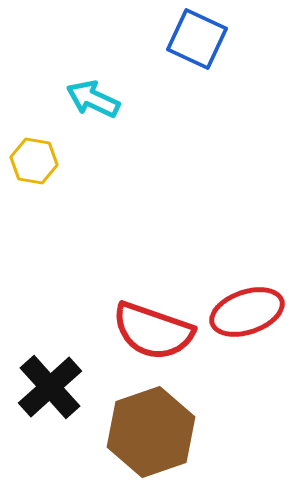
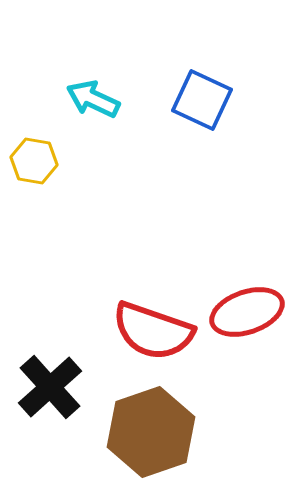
blue square: moved 5 px right, 61 px down
